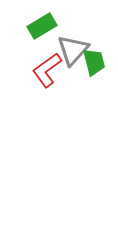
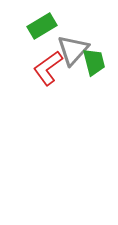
red L-shape: moved 1 px right, 2 px up
